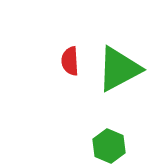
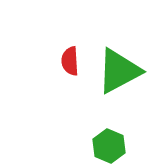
green triangle: moved 2 px down
